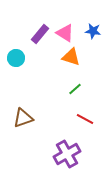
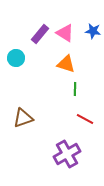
orange triangle: moved 5 px left, 7 px down
green line: rotated 48 degrees counterclockwise
